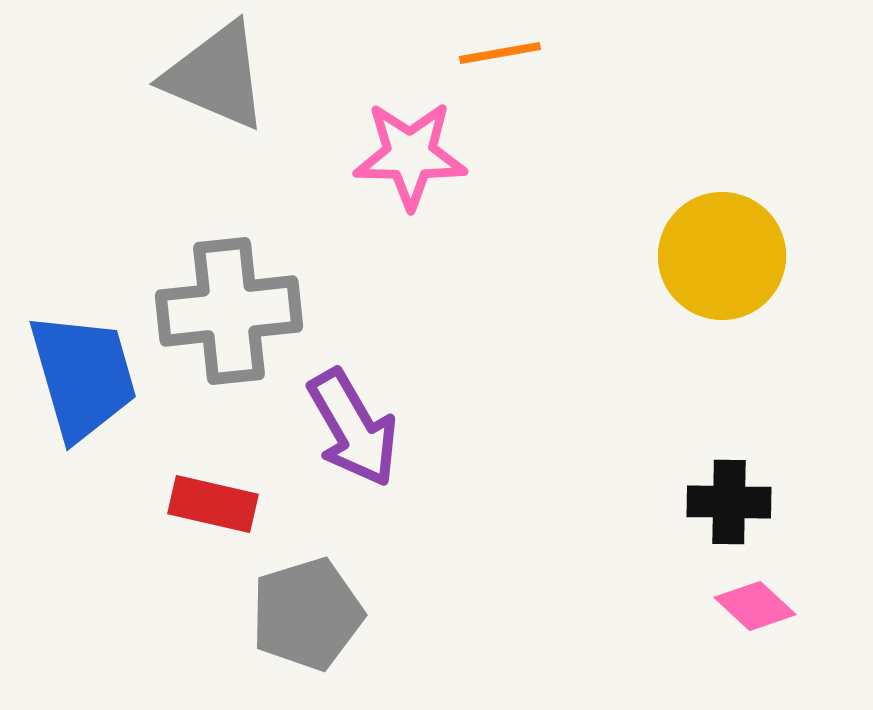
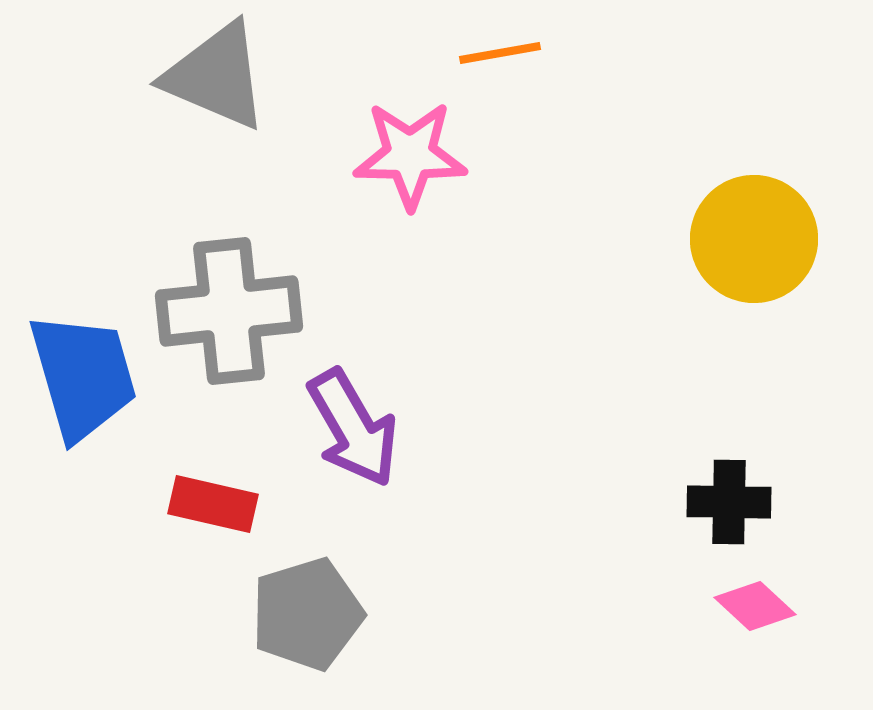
yellow circle: moved 32 px right, 17 px up
